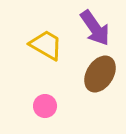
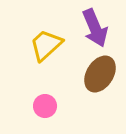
purple arrow: rotated 12 degrees clockwise
yellow trapezoid: rotated 72 degrees counterclockwise
